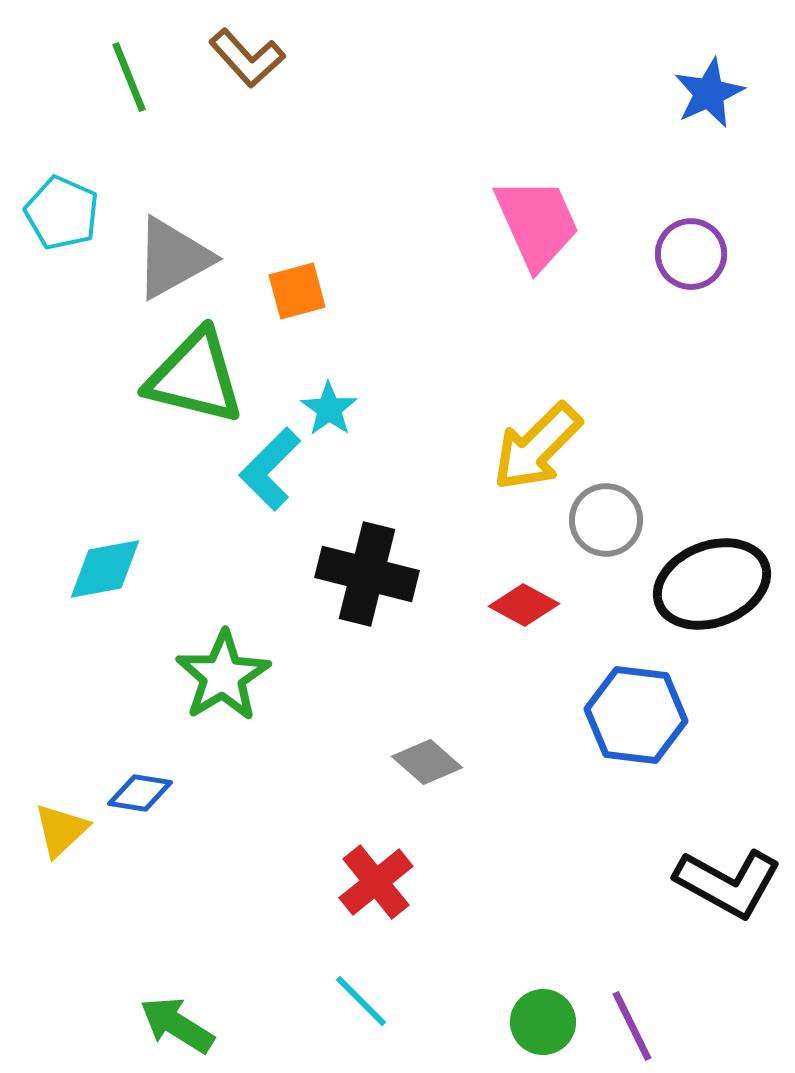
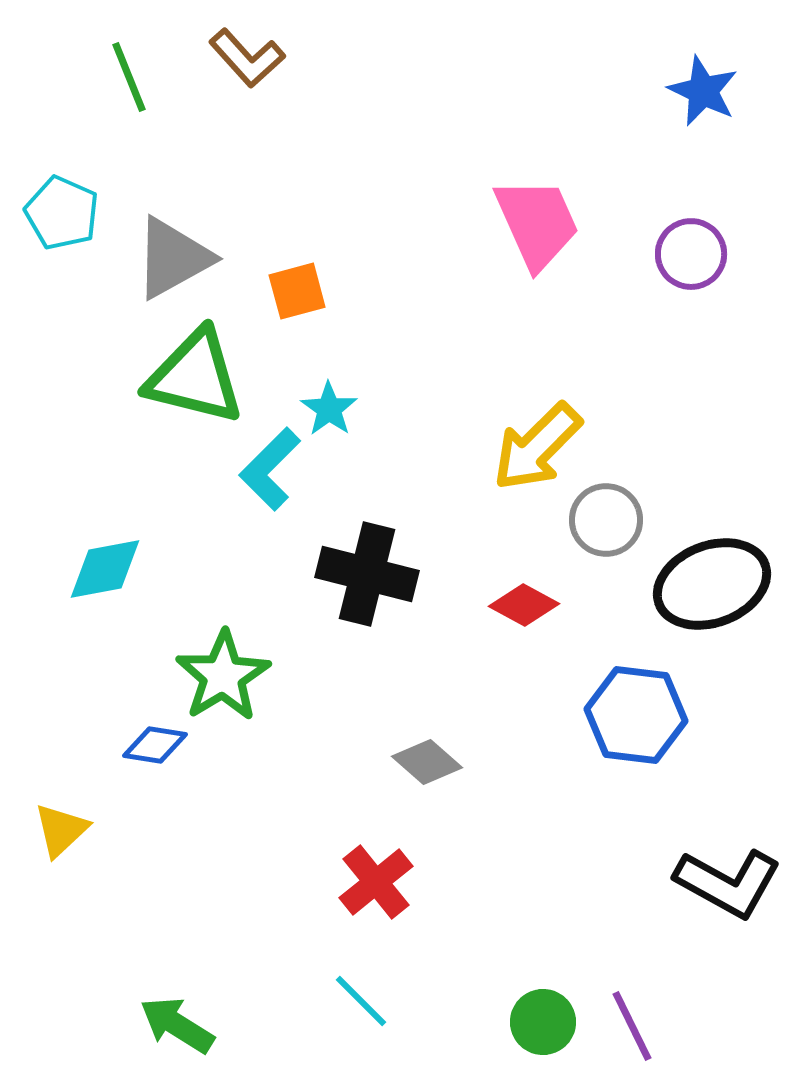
blue star: moved 6 px left, 2 px up; rotated 22 degrees counterclockwise
blue diamond: moved 15 px right, 48 px up
